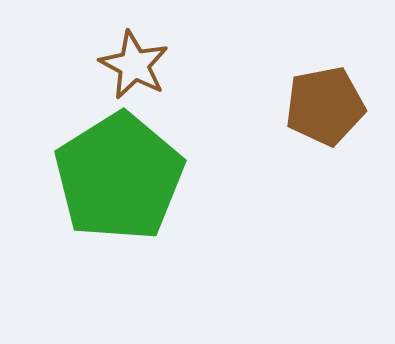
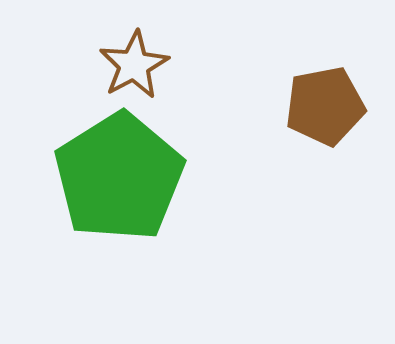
brown star: rotated 16 degrees clockwise
